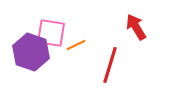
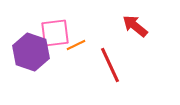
red arrow: moved 1 px left, 1 px up; rotated 20 degrees counterclockwise
pink square: moved 4 px right; rotated 16 degrees counterclockwise
red line: rotated 42 degrees counterclockwise
